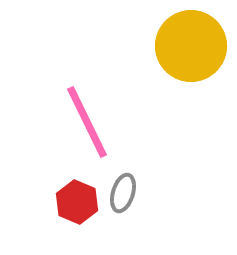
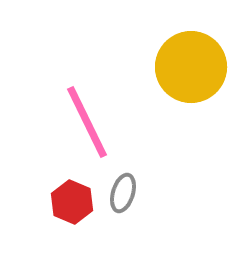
yellow circle: moved 21 px down
red hexagon: moved 5 px left
